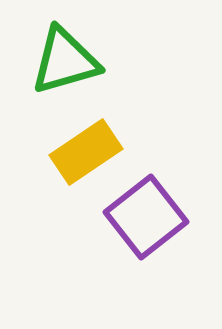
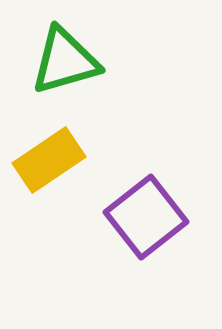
yellow rectangle: moved 37 px left, 8 px down
